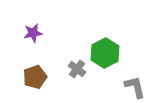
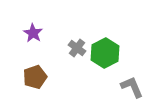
purple star: rotated 30 degrees counterclockwise
gray cross: moved 21 px up
gray L-shape: moved 3 px left; rotated 10 degrees counterclockwise
